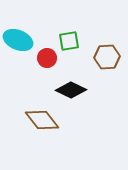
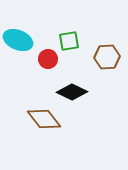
red circle: moved 1 px right, 1 px down
black diamond: moved 1 px right, 2 px down
brown diamond: moved 2 px right, 1 px up
